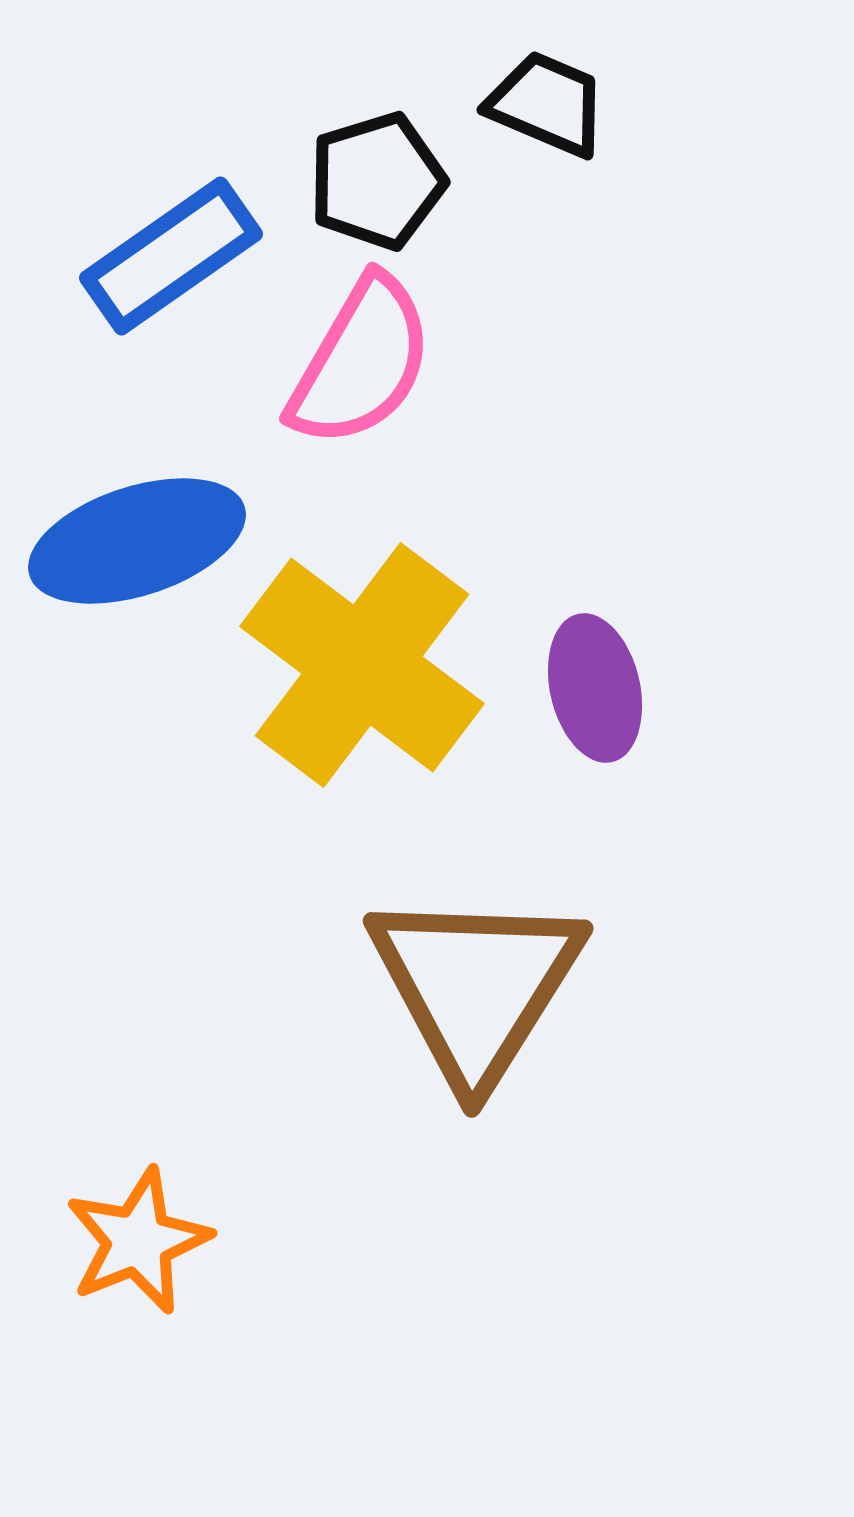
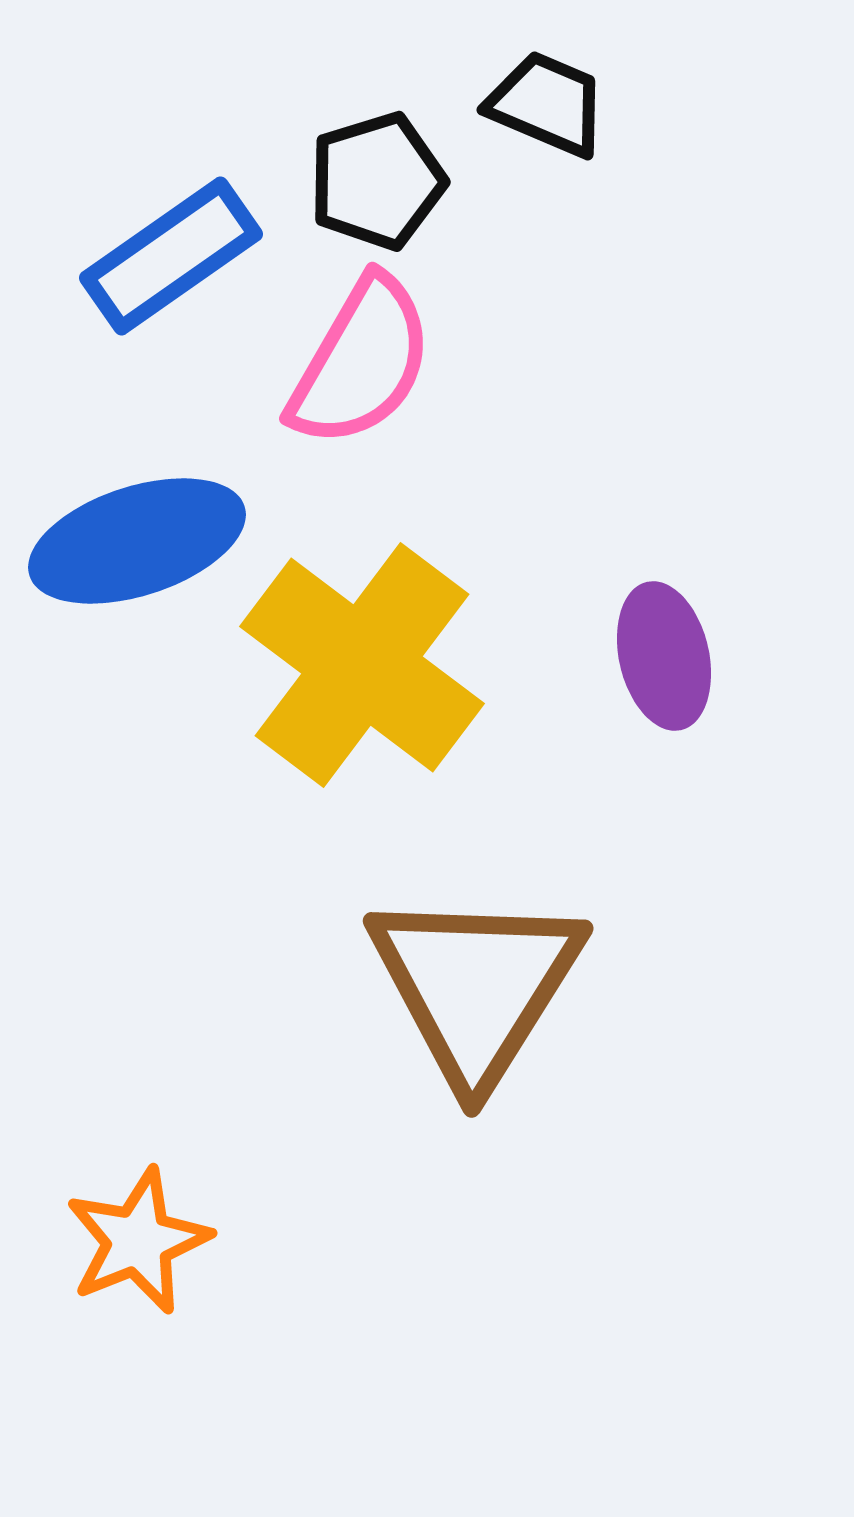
purple ellipse: moved 69 px right, 32 px up
